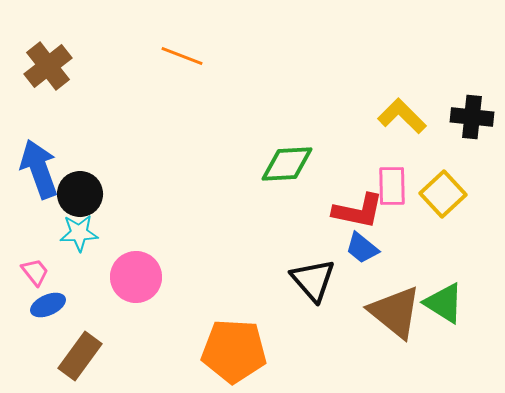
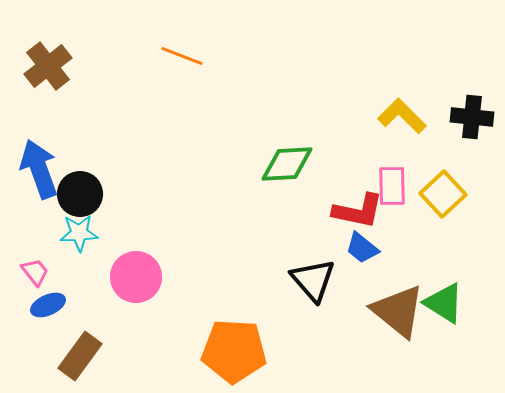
brown triangle: moved 3 px right, 1 px up
